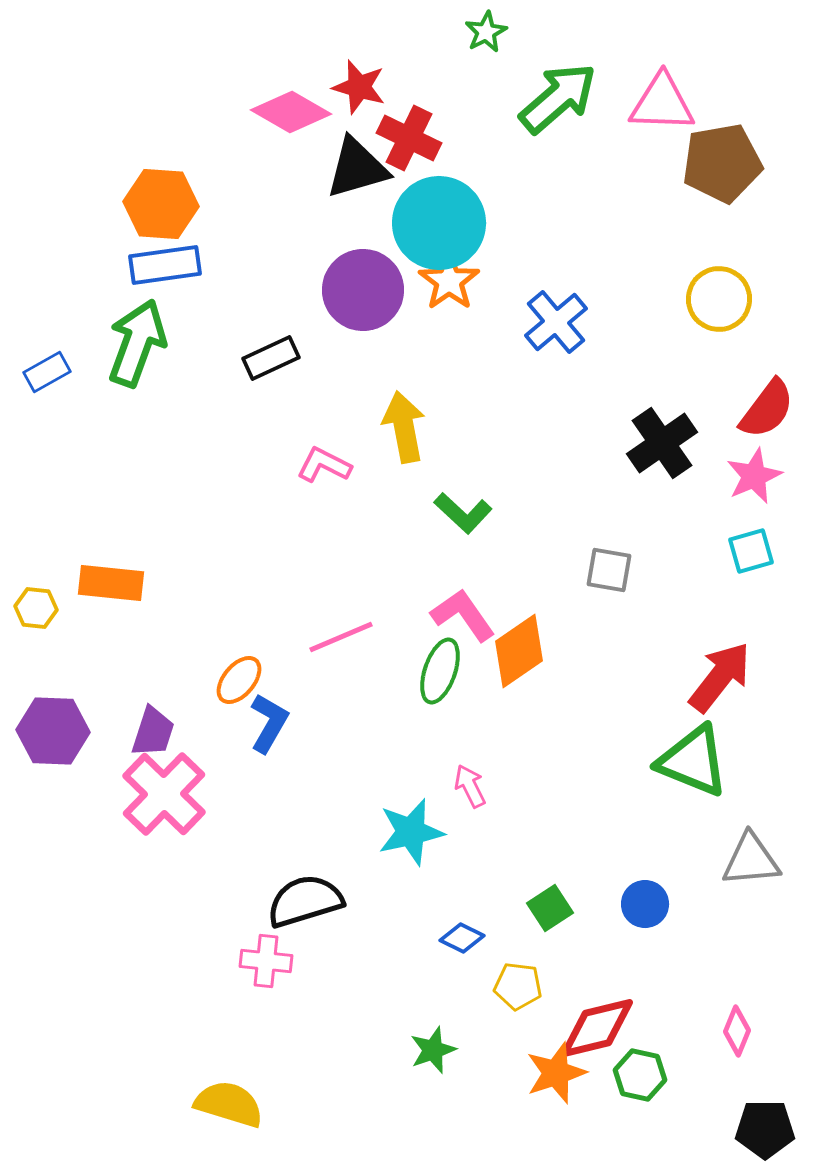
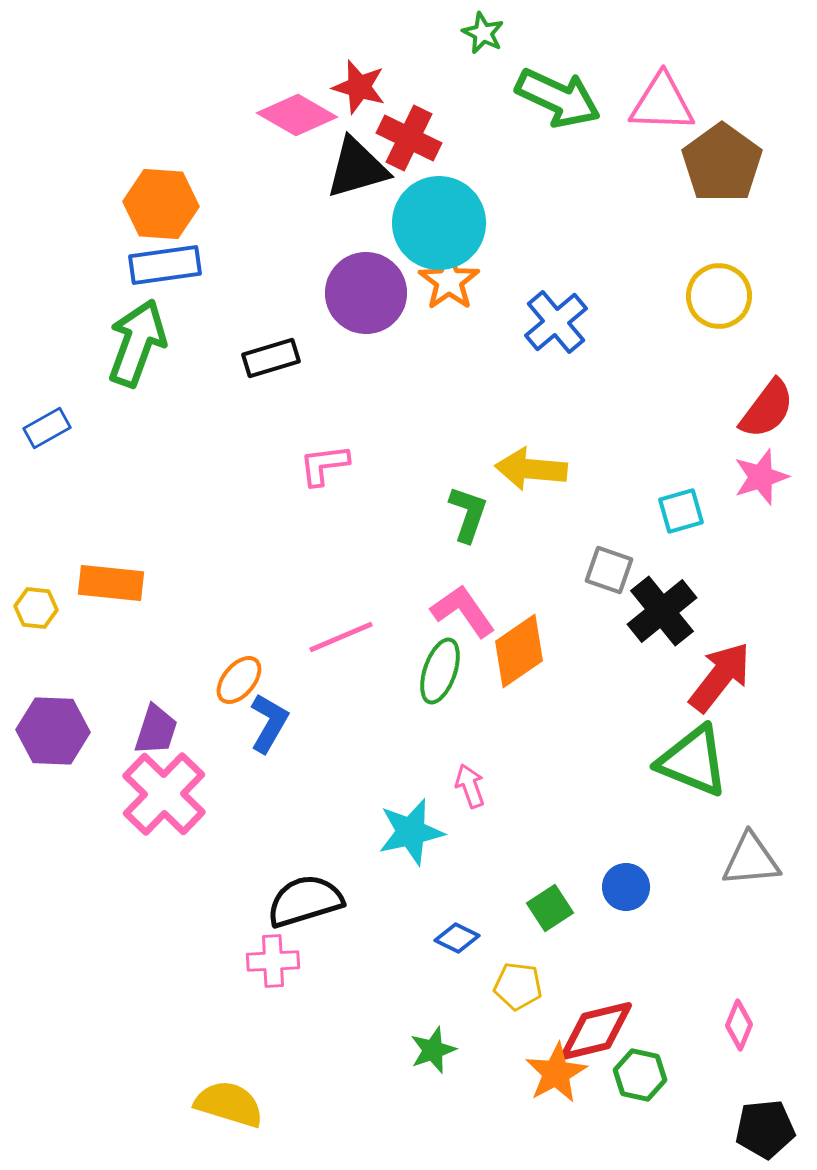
green star at (486, 32): moved 3 px left, 1 px down; rotated 18 degrees counterclockwise
green arrow at (558, 98): rotated 66 degrees clockwise
pink diamond at (291, 112): moved 6 px right, 3 px down
brown pentagon at (722, 163): rotated 26 degrees counterclockwise
purple circle at (363, 290): moved 3 px right, 3 px down
yellow circle at (719, 299): moved 3 px up
black rectangle at (271, 358): rotated 8 degrees clockwise
blue rectangle at (47, 372): moved 56 px down
yellow arrow at (404, 427): moved 127 px right, 42 px down; rotated 74 degrees counterclockwise
black cross at (662, 443): moved 168 px down; rotated 4 degrees counterclockwise
pink L-shape at (324, 465): rotated 34 degrees counterclockwise
pink star at (754, 476): moved 7 px right, 1 px down; rotated 6 degrees clockwise
green L-shape at (463, 513): moved 5 px right, 1 px down; rotated 114 degrees counterclockwise
cyan square at (751, 551): moved 70 px left, 40 px up
gray square at (609, 570): rotated 9 degrees clockwise
pink L-shape at (463, 615): moved 4 px up
purple trapezoid at (153, 732): moved 3 px right, 2 px up
pink arrow at (470, 786): rotated 6 degrees clockwise
blue circle at (645, 904): moved 19 px left, 17 px up
blue diamond at (462, 938): moved 5 px left
pink cross at (266, 961): moved 7 px right; rotated 9 degrees counterclockwise
red diamond at (597, 1028): moved 1 px left, 3 px down
pink diamond at (737, 1031): moved 2 px right, 6 px up
orange star at (556, 1073): rotated 10 degrees counterclockwise
black pentagon at (765, 1129): rotated 6 degrees counterclockwise
